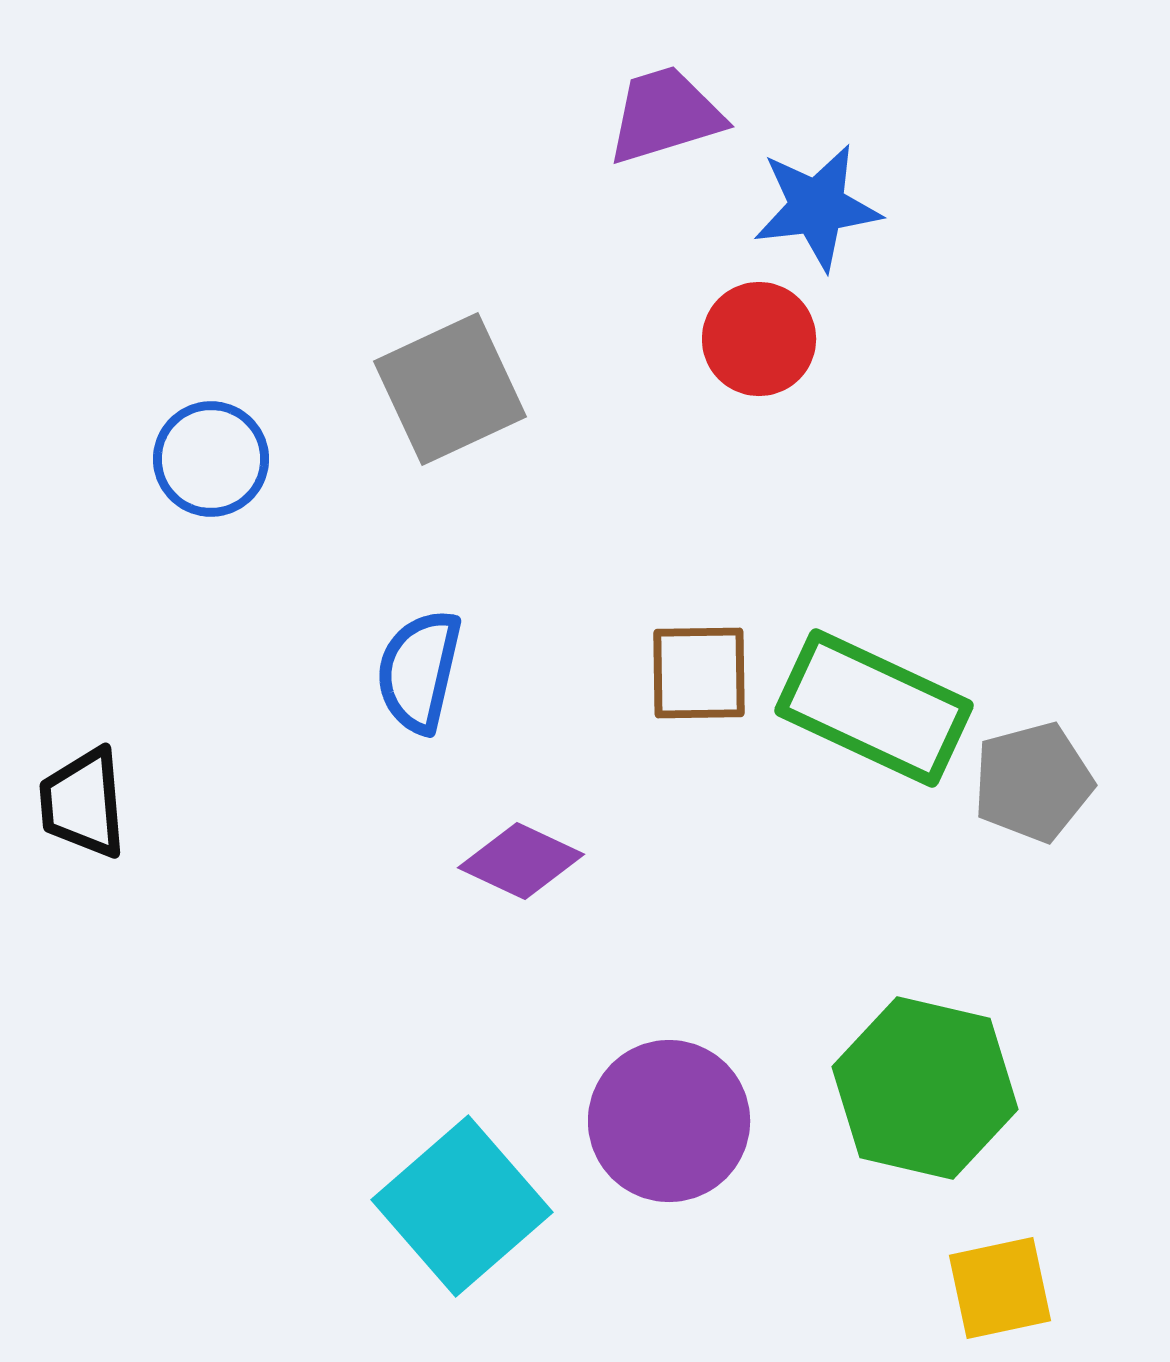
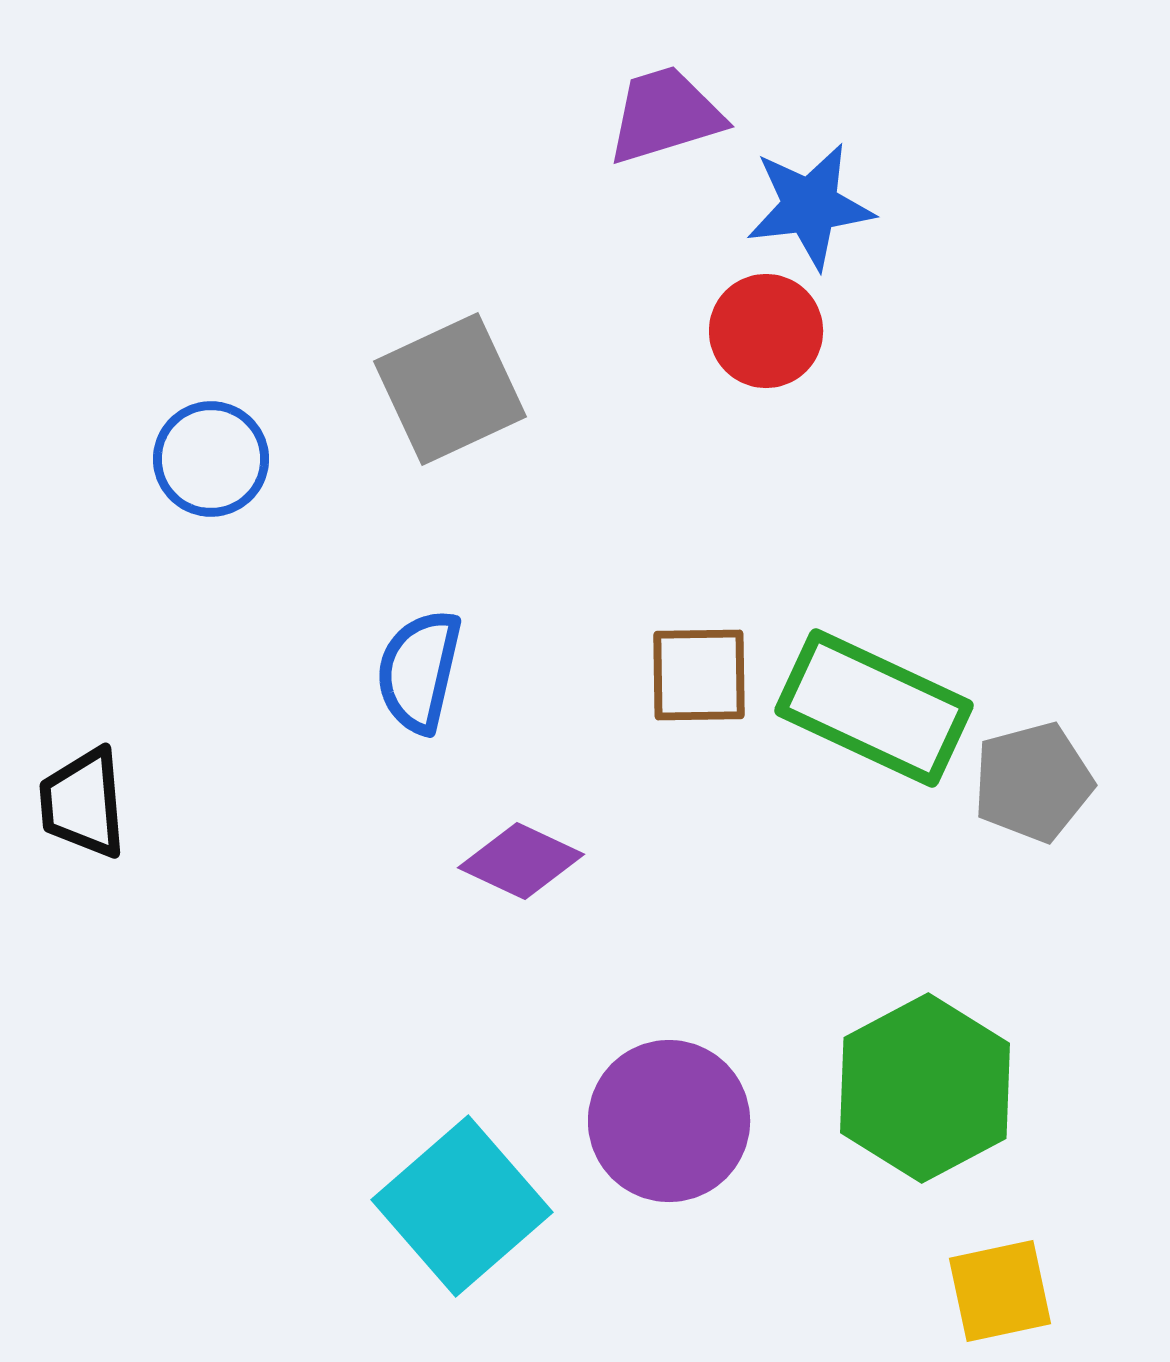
blue star: moved 7 px left, 1 px up
red circle: moved 7 px right, 8 px up
brown square: moved 2 px down
green hexagon: rotated 19 degrees clockwise
yellow square: moved 3 px down
